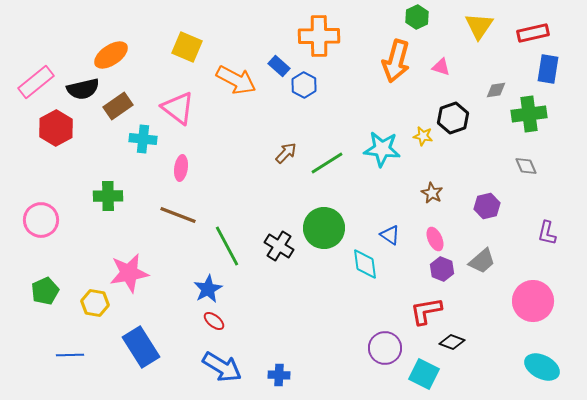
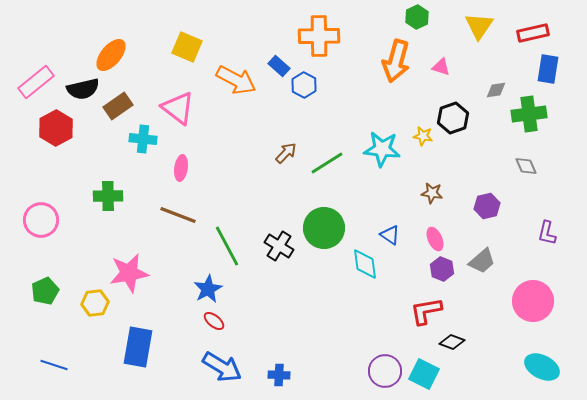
orange ellipse at (111, 55): rotated 16 degrees counterclockwise
brown star at (432, 193): rotated 20 degrees counterclockwise
yellow hexagon at (95, 303): rotated 16 degrees counterclockwise
blue rectangle at (141, 347): moved 3 px left; rotated 42 degrees clockwise
purple circle at (385, 348): moved 23 px down
blue line at (70, 355): moved 16 px left, 10 px down; rotated 20 degrees clockwise
